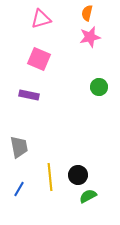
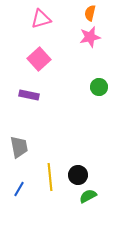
orange semicircle: moved 3 px right
pink square: rotated 25 degrees clockwise
